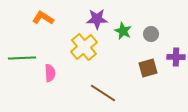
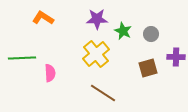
yellow cross: moved 12 px right, 7 px down
